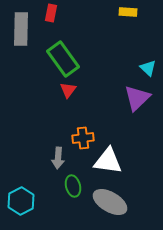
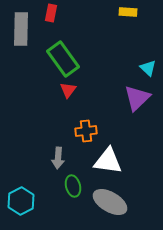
orange cross: moved 3 px right, 7 px up
